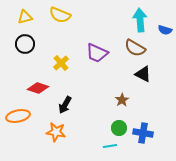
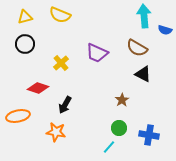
cyan arrow: moved 4 px right, 4 px up
brown semicircle: moved 2 px right
blue cross: moved 6 px right, 2 px down
cyan line: moved 1 px left, 1 px down; rotated 40 degrees counterclockwise
